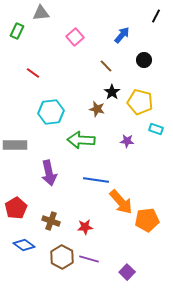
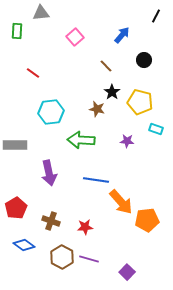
green rectangle: rotated 21 degrees counterclockwise
